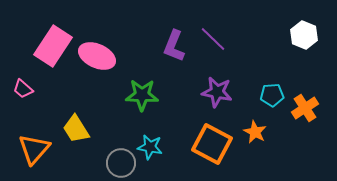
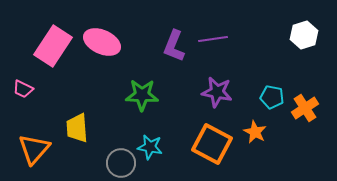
white hexagon: rotated 20 degrees clockwise
purple line: rotated 52 degrees counterclockwise
pink ellipse: moved 5 px right, 14 px up
pink trapezoid: rotated 15 degrees counterclockwise
cyan pentagon: moved 2 px down; rotated 15 degrees clockwise
yellow trapezoid: moved 1 px right, 1 px up; rotated 28 degrees clockwise
